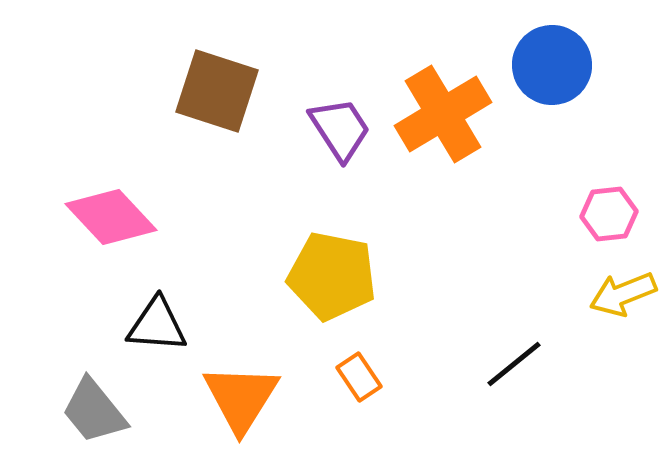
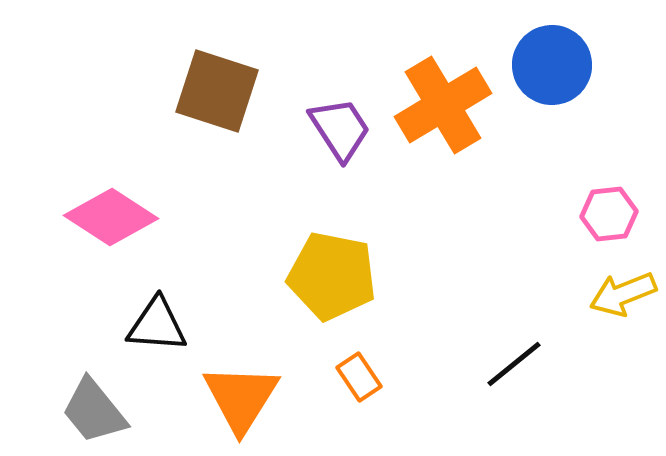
orange cross: moved 9 px up
pink diamond: rotated 14 degrees counterclockwise
